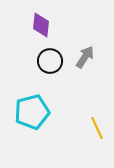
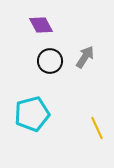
purple diamond: rotated 35 degrees counterclockwise
cyan pentagon: moved 2 px down
